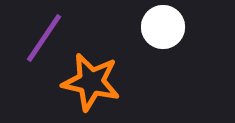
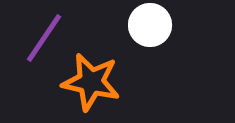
white circle: moved 13 px left, 2 px up
